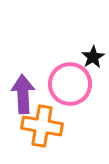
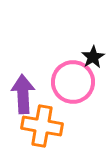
pink circle: moved 3 px right, 2 px up
